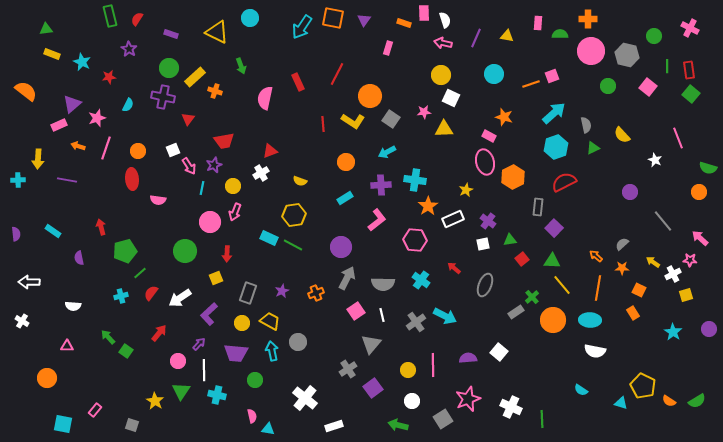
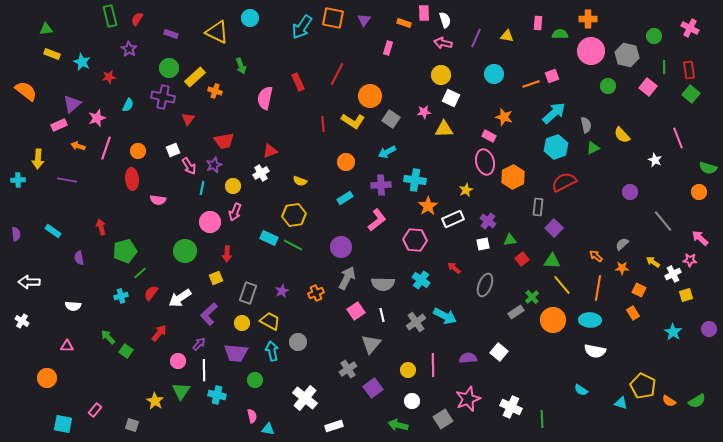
green line at (667, 66): moved 3 px left, 1 px down
